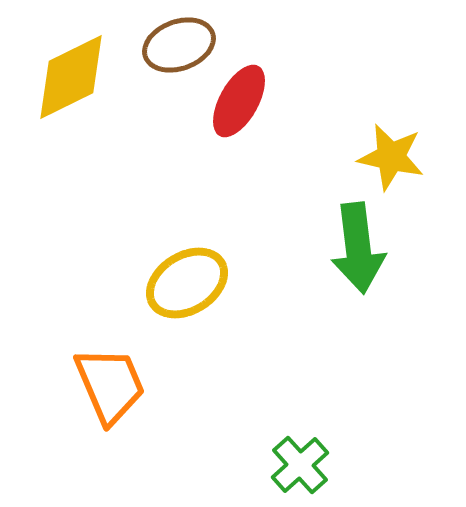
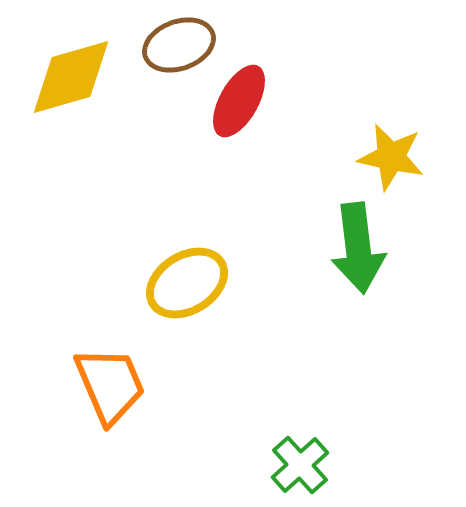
yellow diamond: rotated 10 degrees clockwise
